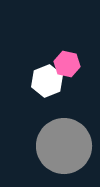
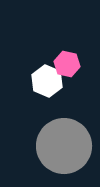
white hexagon: rotated 16 degrees counterclockwise
